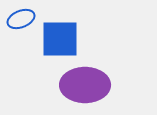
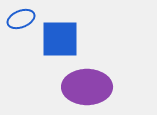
purple ellipse: moved 2 px right, 2 px down
